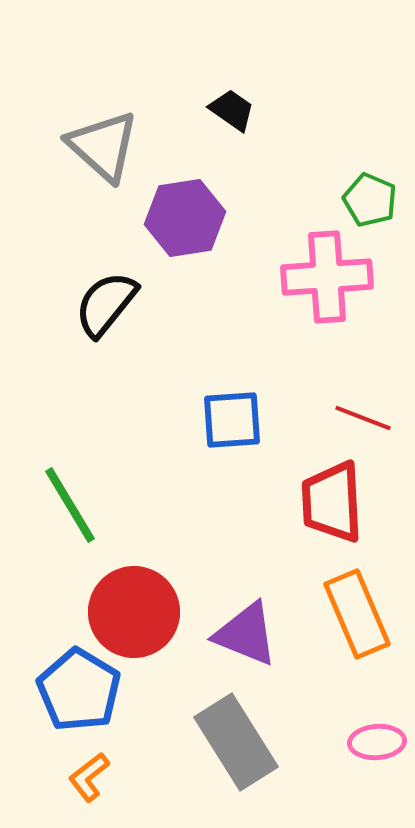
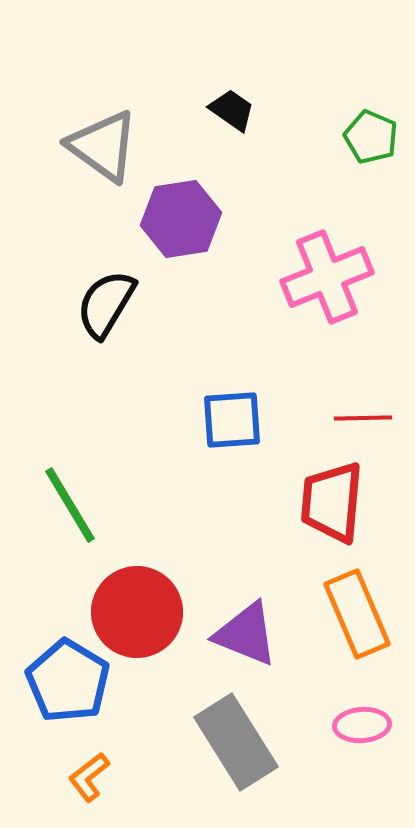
gray triangle: rotated 6 degrees counterclockwise
green pentagon: moved 1 px right, 63 px up
purple hexagon: moved 4 px left, 1 px down
pink cross: rotated 18 degrees counterclockwise
black semicircle: rotated 8 degrees counterclockwise
red line: rotated 22 degrees counterclockwise
red trapezoid: rotated 8 degrees clockwise
red circle: moved 3 px right
blue pentagon: moved 11 px left, 9 px up
pink ellipse: moved 15 px left, 17 px up
